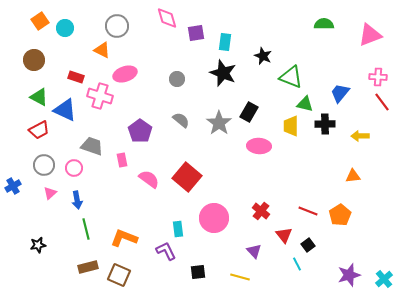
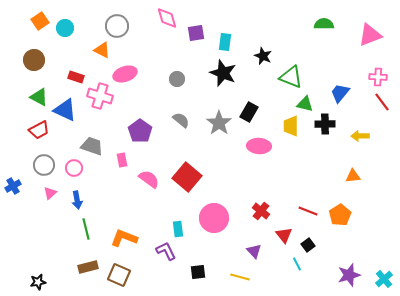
black star at (38, 245): moved 37 px down
